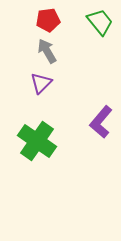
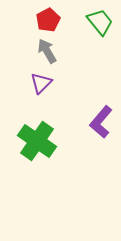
red pentagon: rotated 20 degrees counterclockwise
